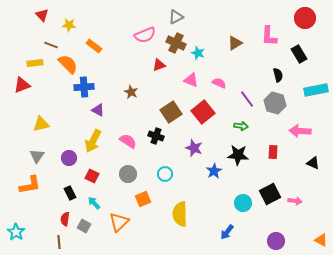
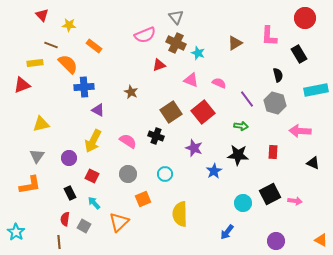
gray triangle at (176, 17): rotated 42 degrees counterclockwise
